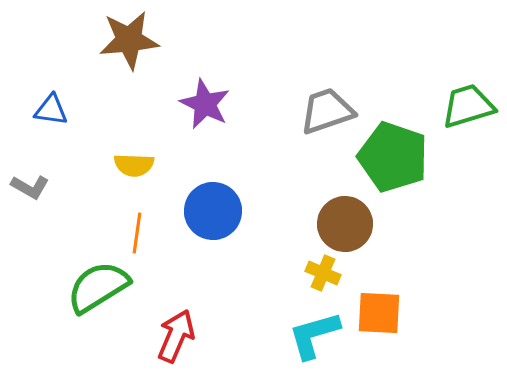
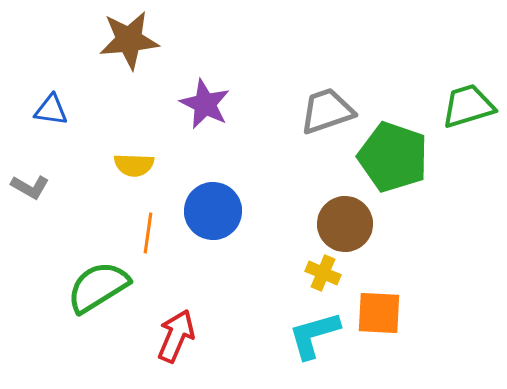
orange line: moved 11 px right
